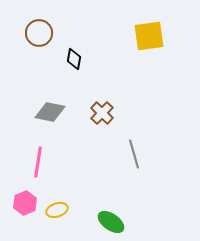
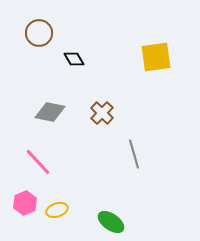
yellow square: moved 7 px right, 21 px down
black diamond: rotated 40 degrees counterclockwise
pink line: rotated 52 degrees counterclockwise
